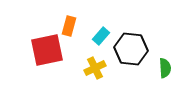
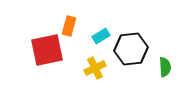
cyan rectangle: rotated 18 degrees clockwise
black hexagon: rotated 12 degrees counterclockwise
green semicircle: moved 1 px up
